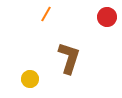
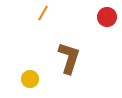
orange line: moved 3 px left, 1 px up
